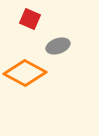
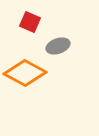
red square: moved 3 px down
